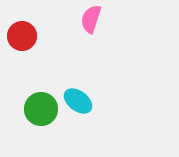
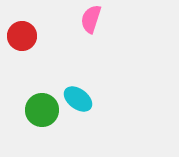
cyan ellipse: moved 2 px up
green circle: moved 1 px right, 1 px down
